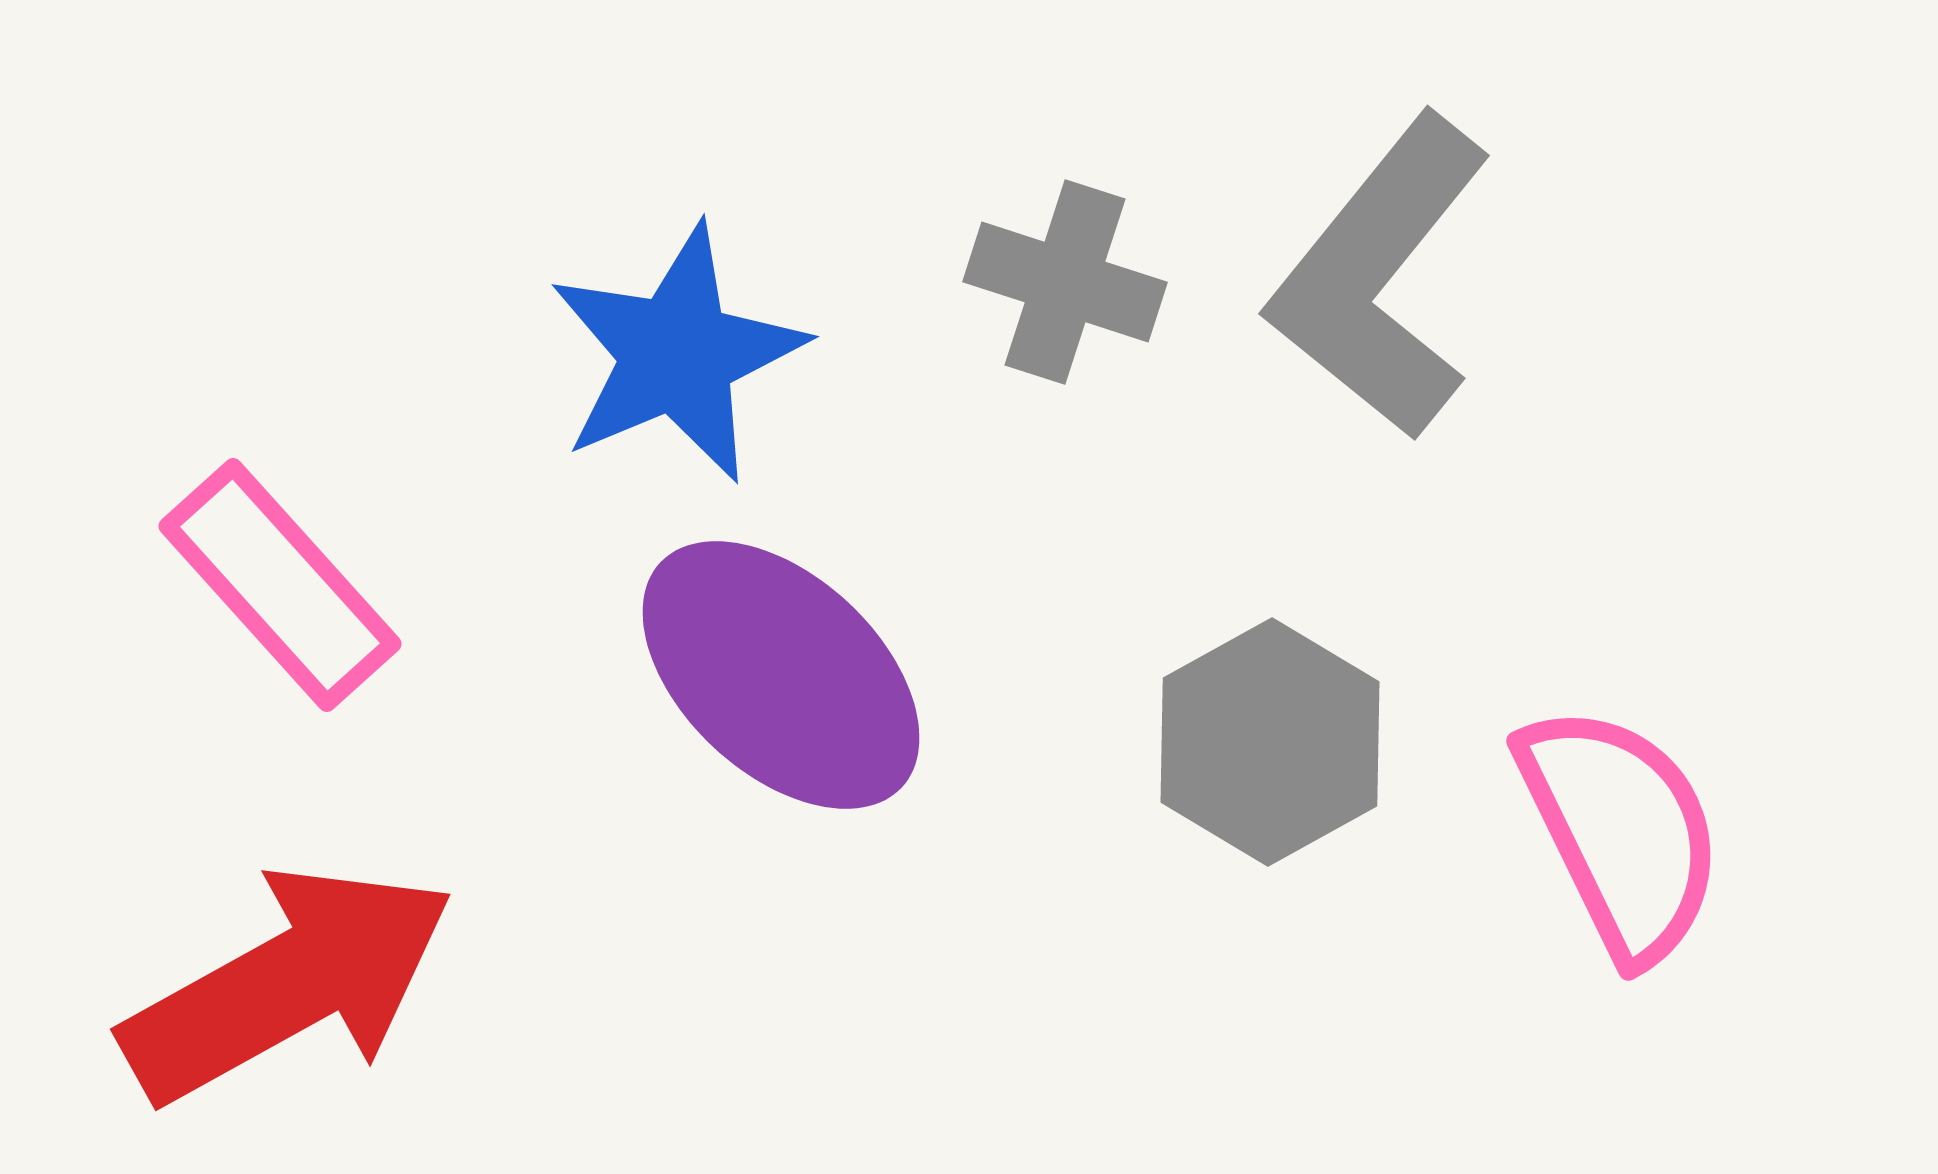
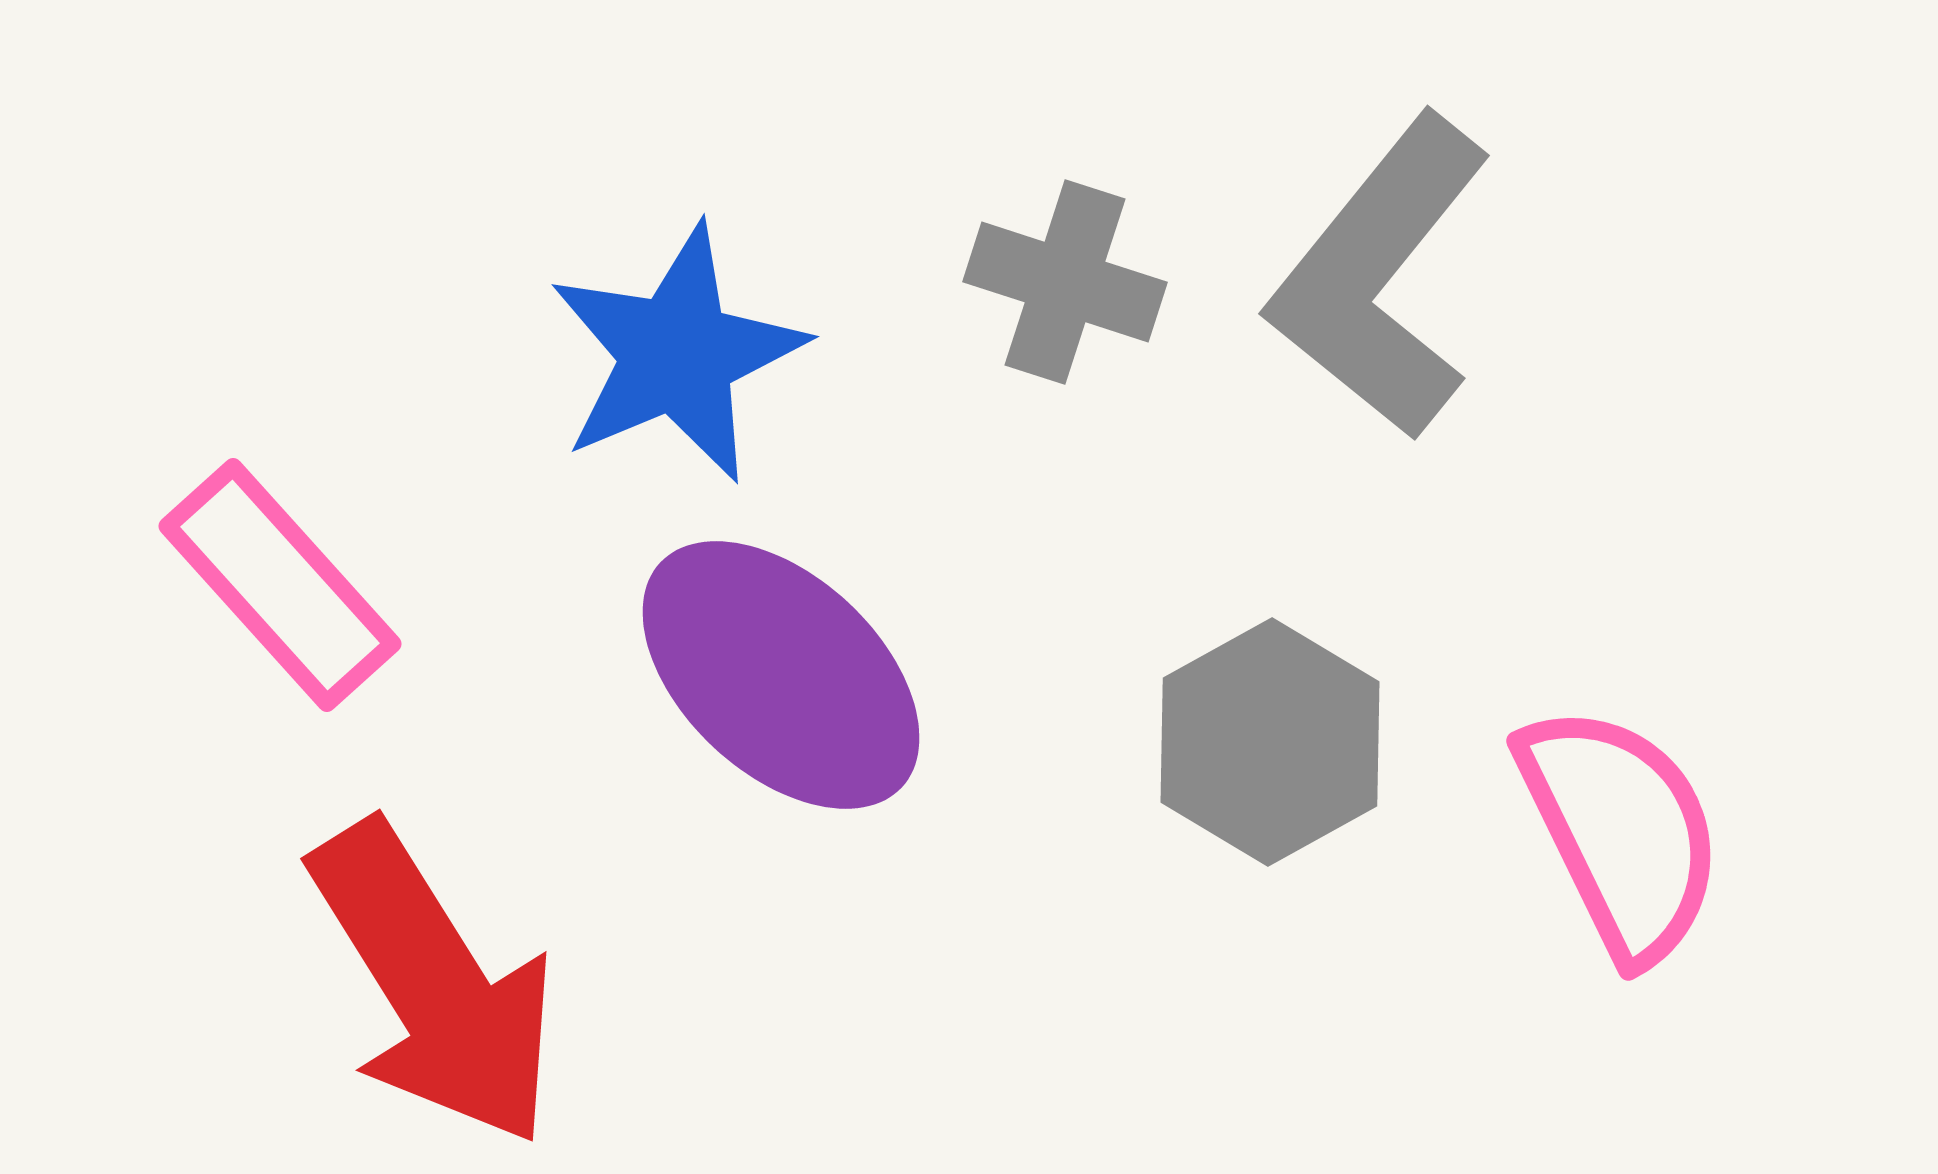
red arrow: moved 146 px right; rotated 87 degrees clockwise
